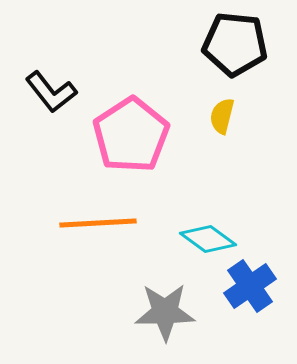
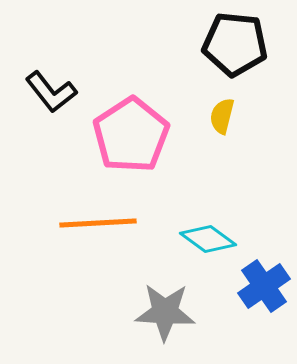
blue cross: moved 14 px right
gray star: rotated 4 degrees clockwise
